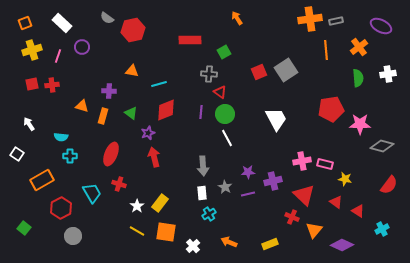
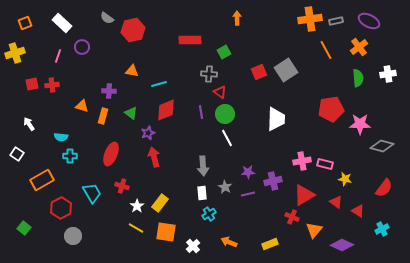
orange arrow at (237, 18): rotated 32 degrees clockwise
purple ellipse at (381, 26): moved 12 px left, 5 px up
yellow cross at (32, 50): moved 17 px left, 3 px down
orange line at (326, 50): rotated 24 degrees counterclockwise
purple line at (201, 112): rotated 16 degrees counterclockwise
white trapezoid at (276, 119): rotated 30 degrees clockwise
red cross at (119, 184): moved 3 px right, 2 px down
red semicircle at (389, 185): moved 5 px left, 3 px down
red triangle at (304, 195): rotated 45 degrees clockwise
yellow line at (137, 231): moved 1 px left, 3 px up
